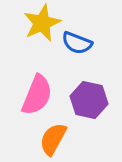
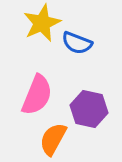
purple hexagon: moved 9 px down
